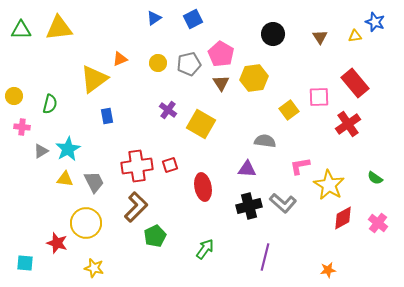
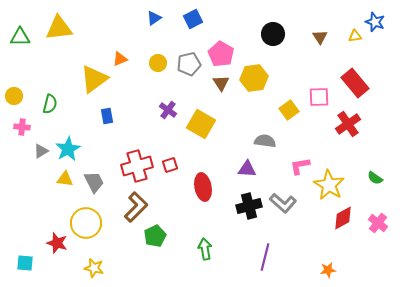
green triangle at (21, 30): moved 1 px left, 7 px down
red cross at (137, 166): rotated 8 degrees counterclockwise
green arrow at (205, 249): rotated 45 degrees counterclockwise
